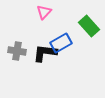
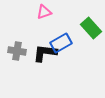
pink triangle: rotated 28 degrees clockwise
green rectangle: moved 2 px right, 2 px down
